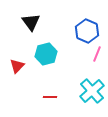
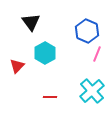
cyan hexagon: moved 1 px left, 1 px up; rotated 15 degrees counterclockwise
